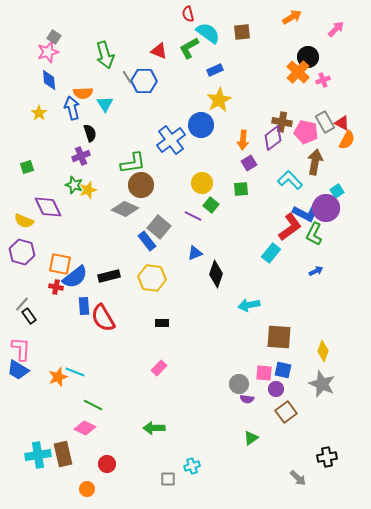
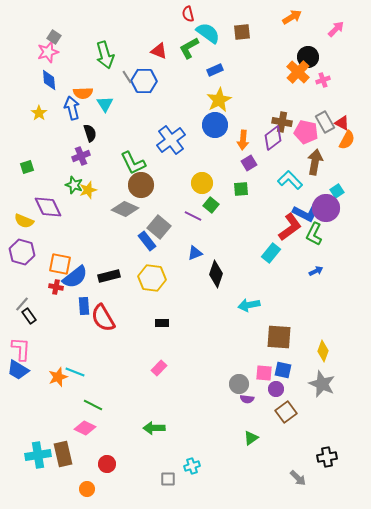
blue circle at (201, 125): moved 14 px right
green L-shape at (133, 163): rotated 72 degrees clockwise
